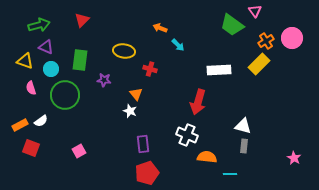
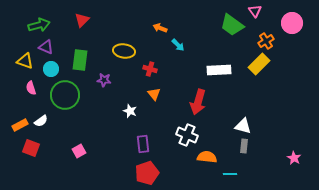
pink circle: moved 15 px up
orange triangle: moved 18 px right
